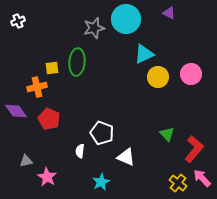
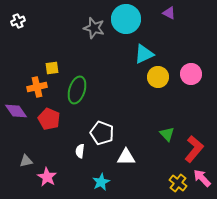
gray star: rotated 30 degrees clockwise
green ellipse: moved 28 px down; rotated 12 degrees clockwise
white triangle: rotated 24 degrees counterclockwise
